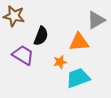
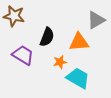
black semicircle: moved 6 px right, 1 px down
cyan trapezoid: rotated 50 degrees clockwise
